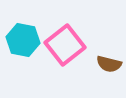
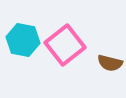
brown semicircle: moved 1 px right, 1 px up
